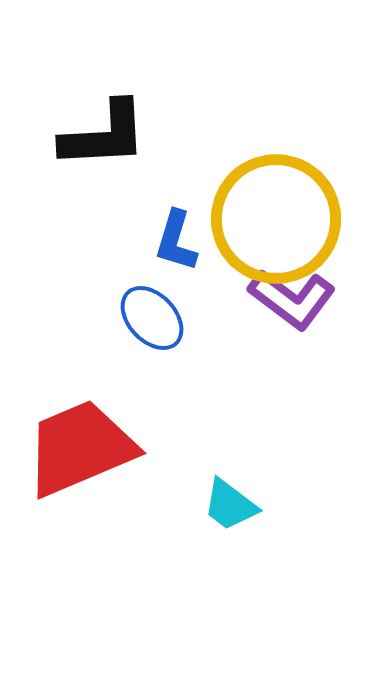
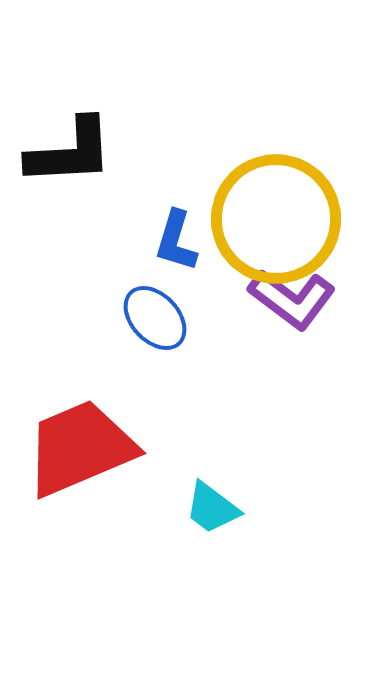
black L-shape: moved 34 px left, 17 px down
blue ellipse: moved 3 px right
cyan trapezoid: moved 18 px left, 3 px down
